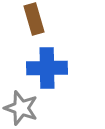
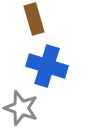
blue cross: moved 2 px up; rotated 18 degrees clockwise
